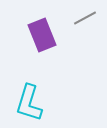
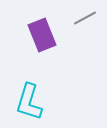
cyan L-shape: moved 1 px up
